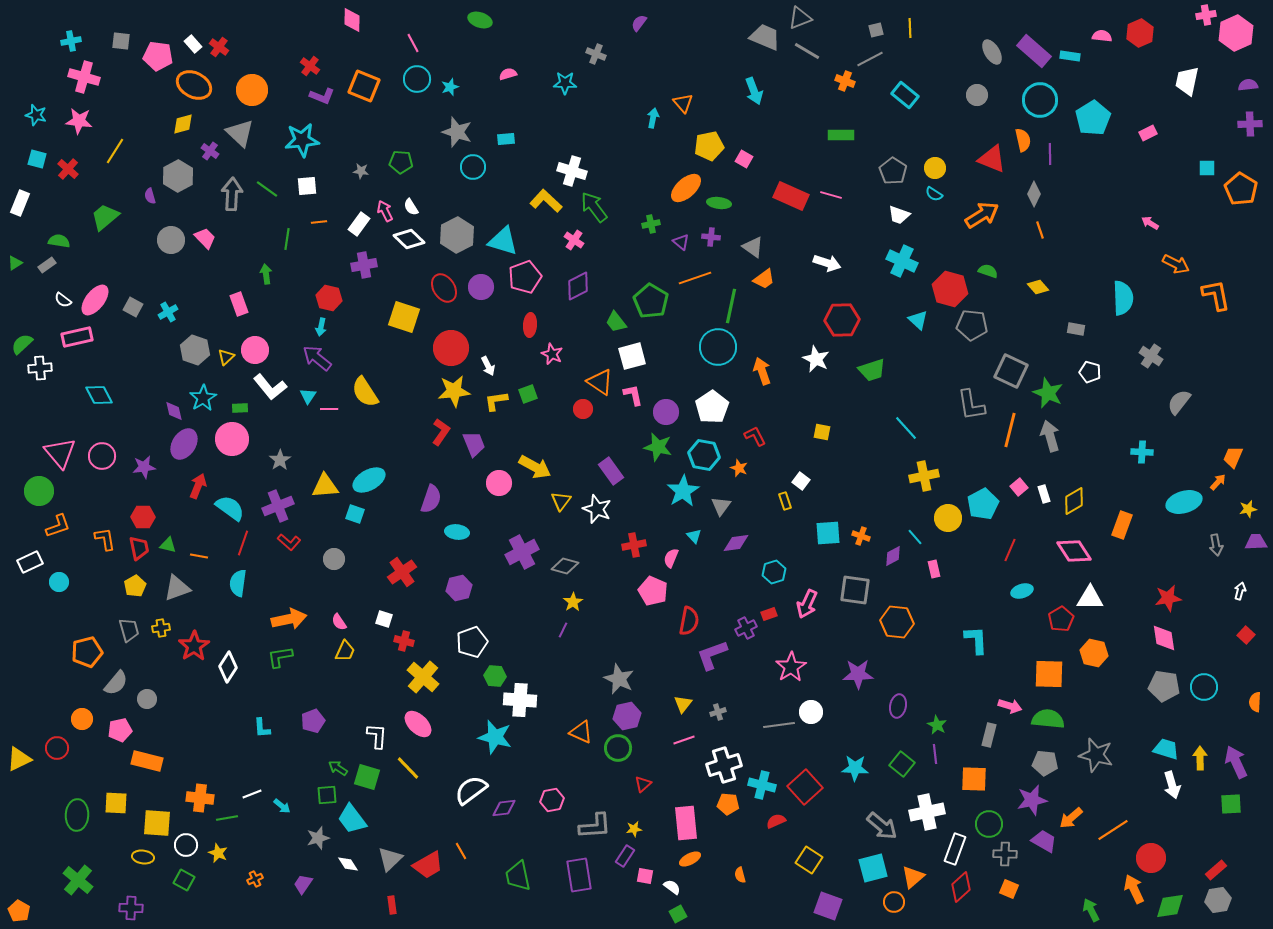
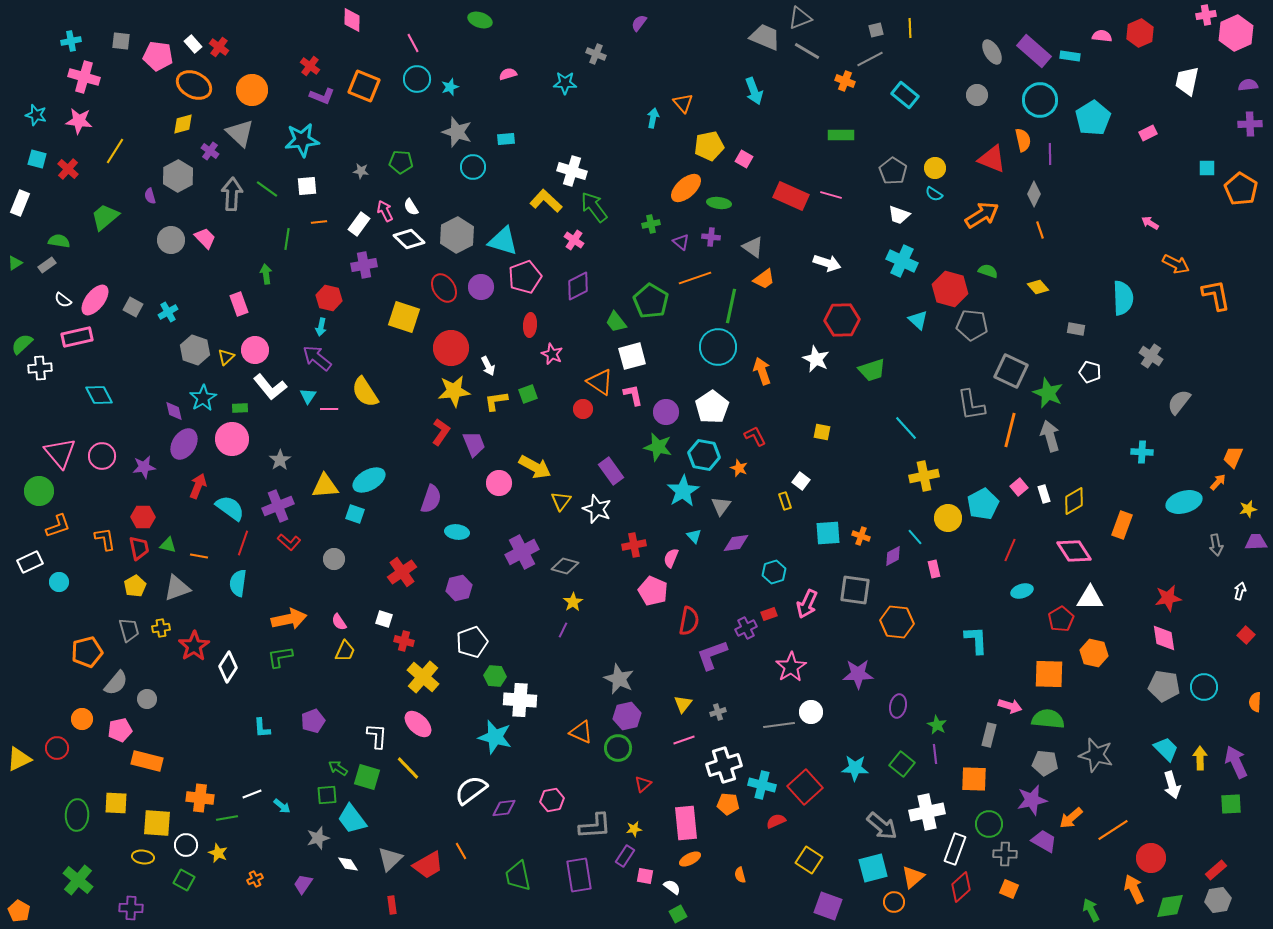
cyan trapezoid at (1166, 749): rotated 28 degrees clockwise
